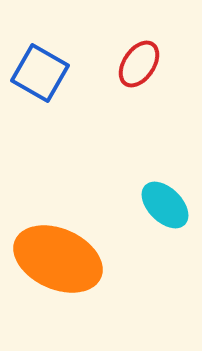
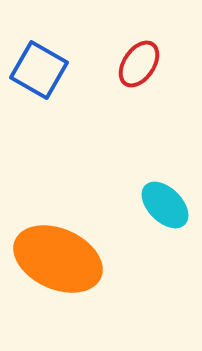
blue square: moved 1 px left, 3 px up
